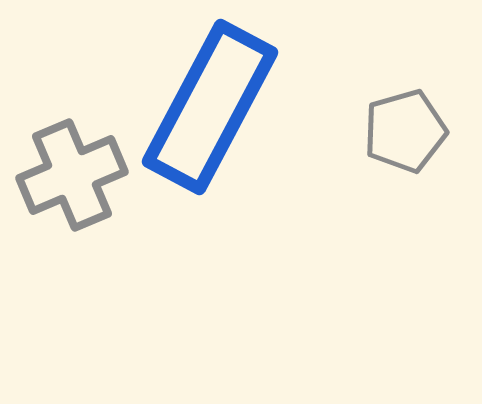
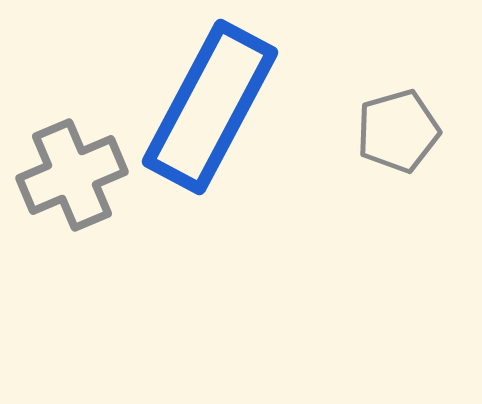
gray pentagon: moved 7 px left
